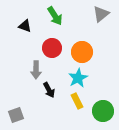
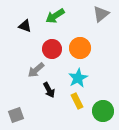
green arrow: rotated 90 degrees clockwise
red circle: moved 1 px down
orange circle: moved 2 px left, 4 px up
gray arrow: rotated 48 degrees clockwise
